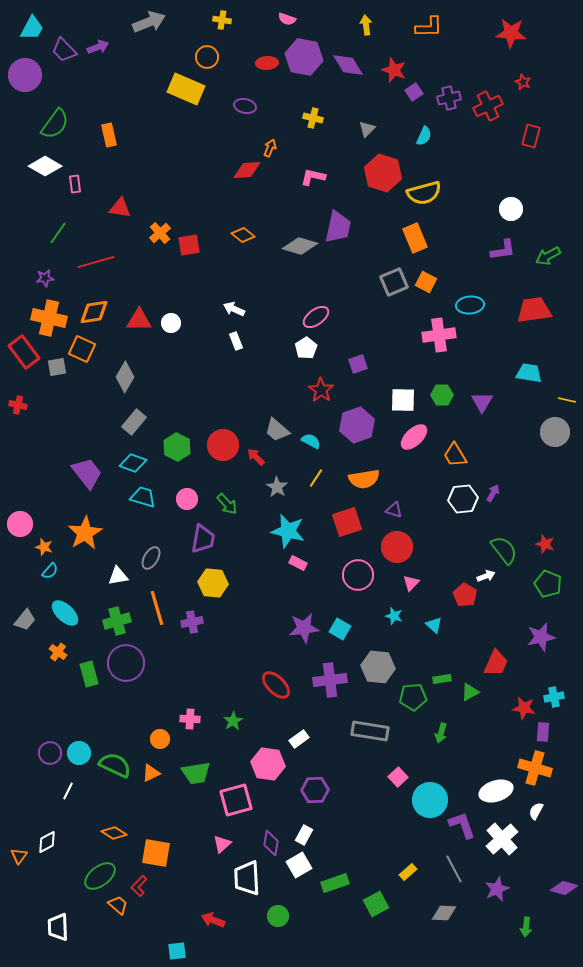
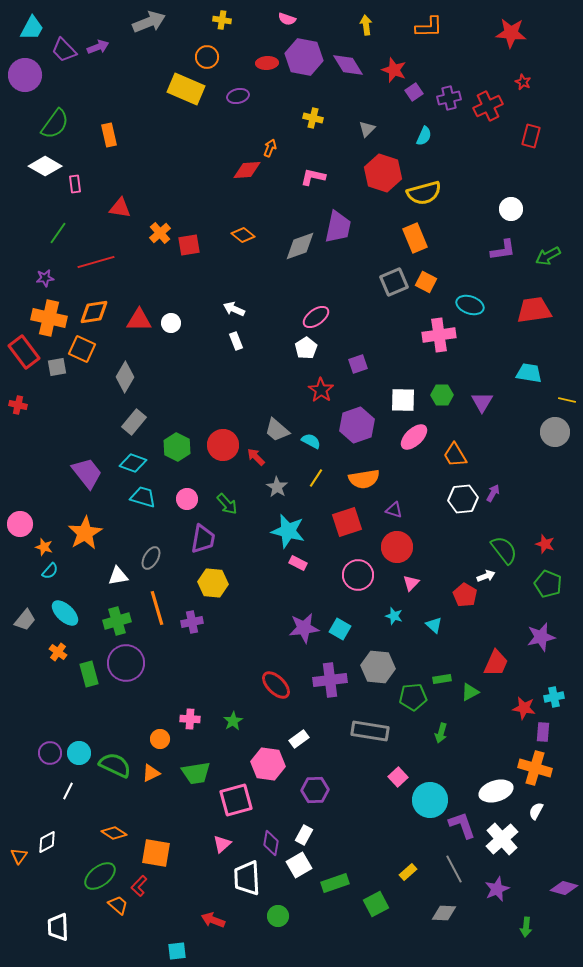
purple ellipse at (245, 106): moved 7 px left, 10 px up; rotated 25 degrees counterclockwise
gray diamond at (300, 246): rotated 36 degrees counterclockwise
cyan ellipse at (470, 305): rotated 24 degrees clockwise
